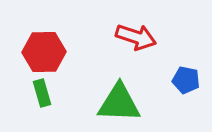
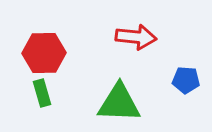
red arrow: rotated 12 degrees counterclockwise
red hexagon: moved 1 px down
blue pentagon: rotated 8 degrees counterclockwise
